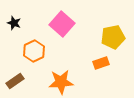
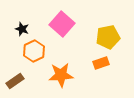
black star: moved 8 px right, 6 px down
yellow pentagon: moved 5 px left
orange star: moved 7 px up
